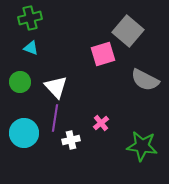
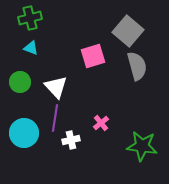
pink square: moved 10 px left, 2 px down
gray semicircle: moved 8 px left, 14 px up; rotated 132 degrees counterclockwise
